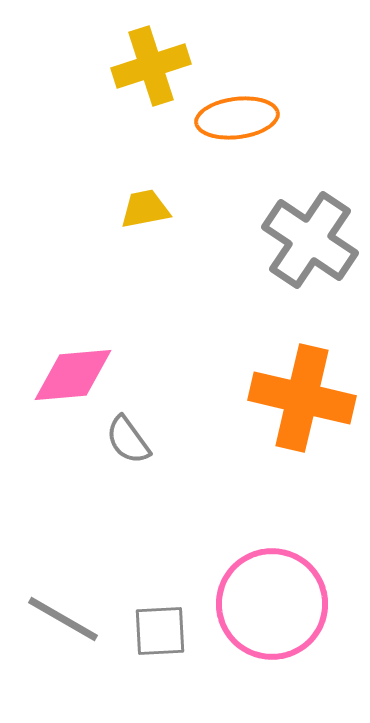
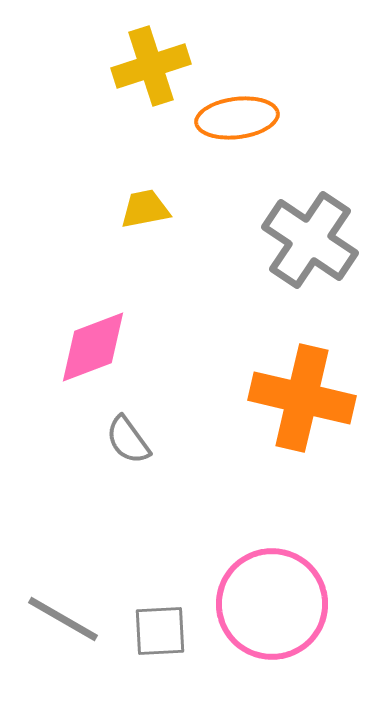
pink diamond: moved 20 px right, 28 px up; rotated 16 degrees counterclockwise
